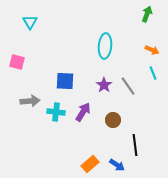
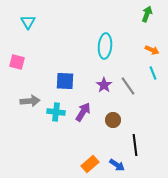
cyan triangle: moved 2 px left
